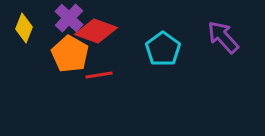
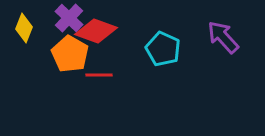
cyan pentagon: rotated 12 degrees counterclockwise
red line: rotated 8 degrees clockwise
